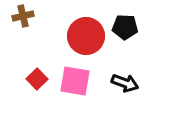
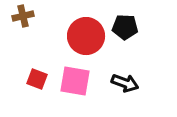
red square: rotated 25 degrees counterclockwise
